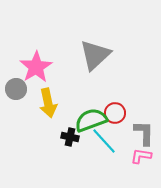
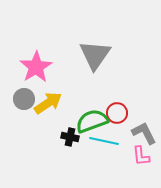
gray triangle: rotated 12 degrees counterclockwise
gray circle: moved 8 px right, 10 px down
yellow arrow: rotated 112 degrees counterclockwise
red circle: moved 2 px right
green semicircle: moved 1 px right, 1 px down
gray L-shape: rotated 28 degrees counterclockwise
cyan line: rotated 36 degrees counterclockwise
pink L-shape: rotated 105 degrees counterclockwise
